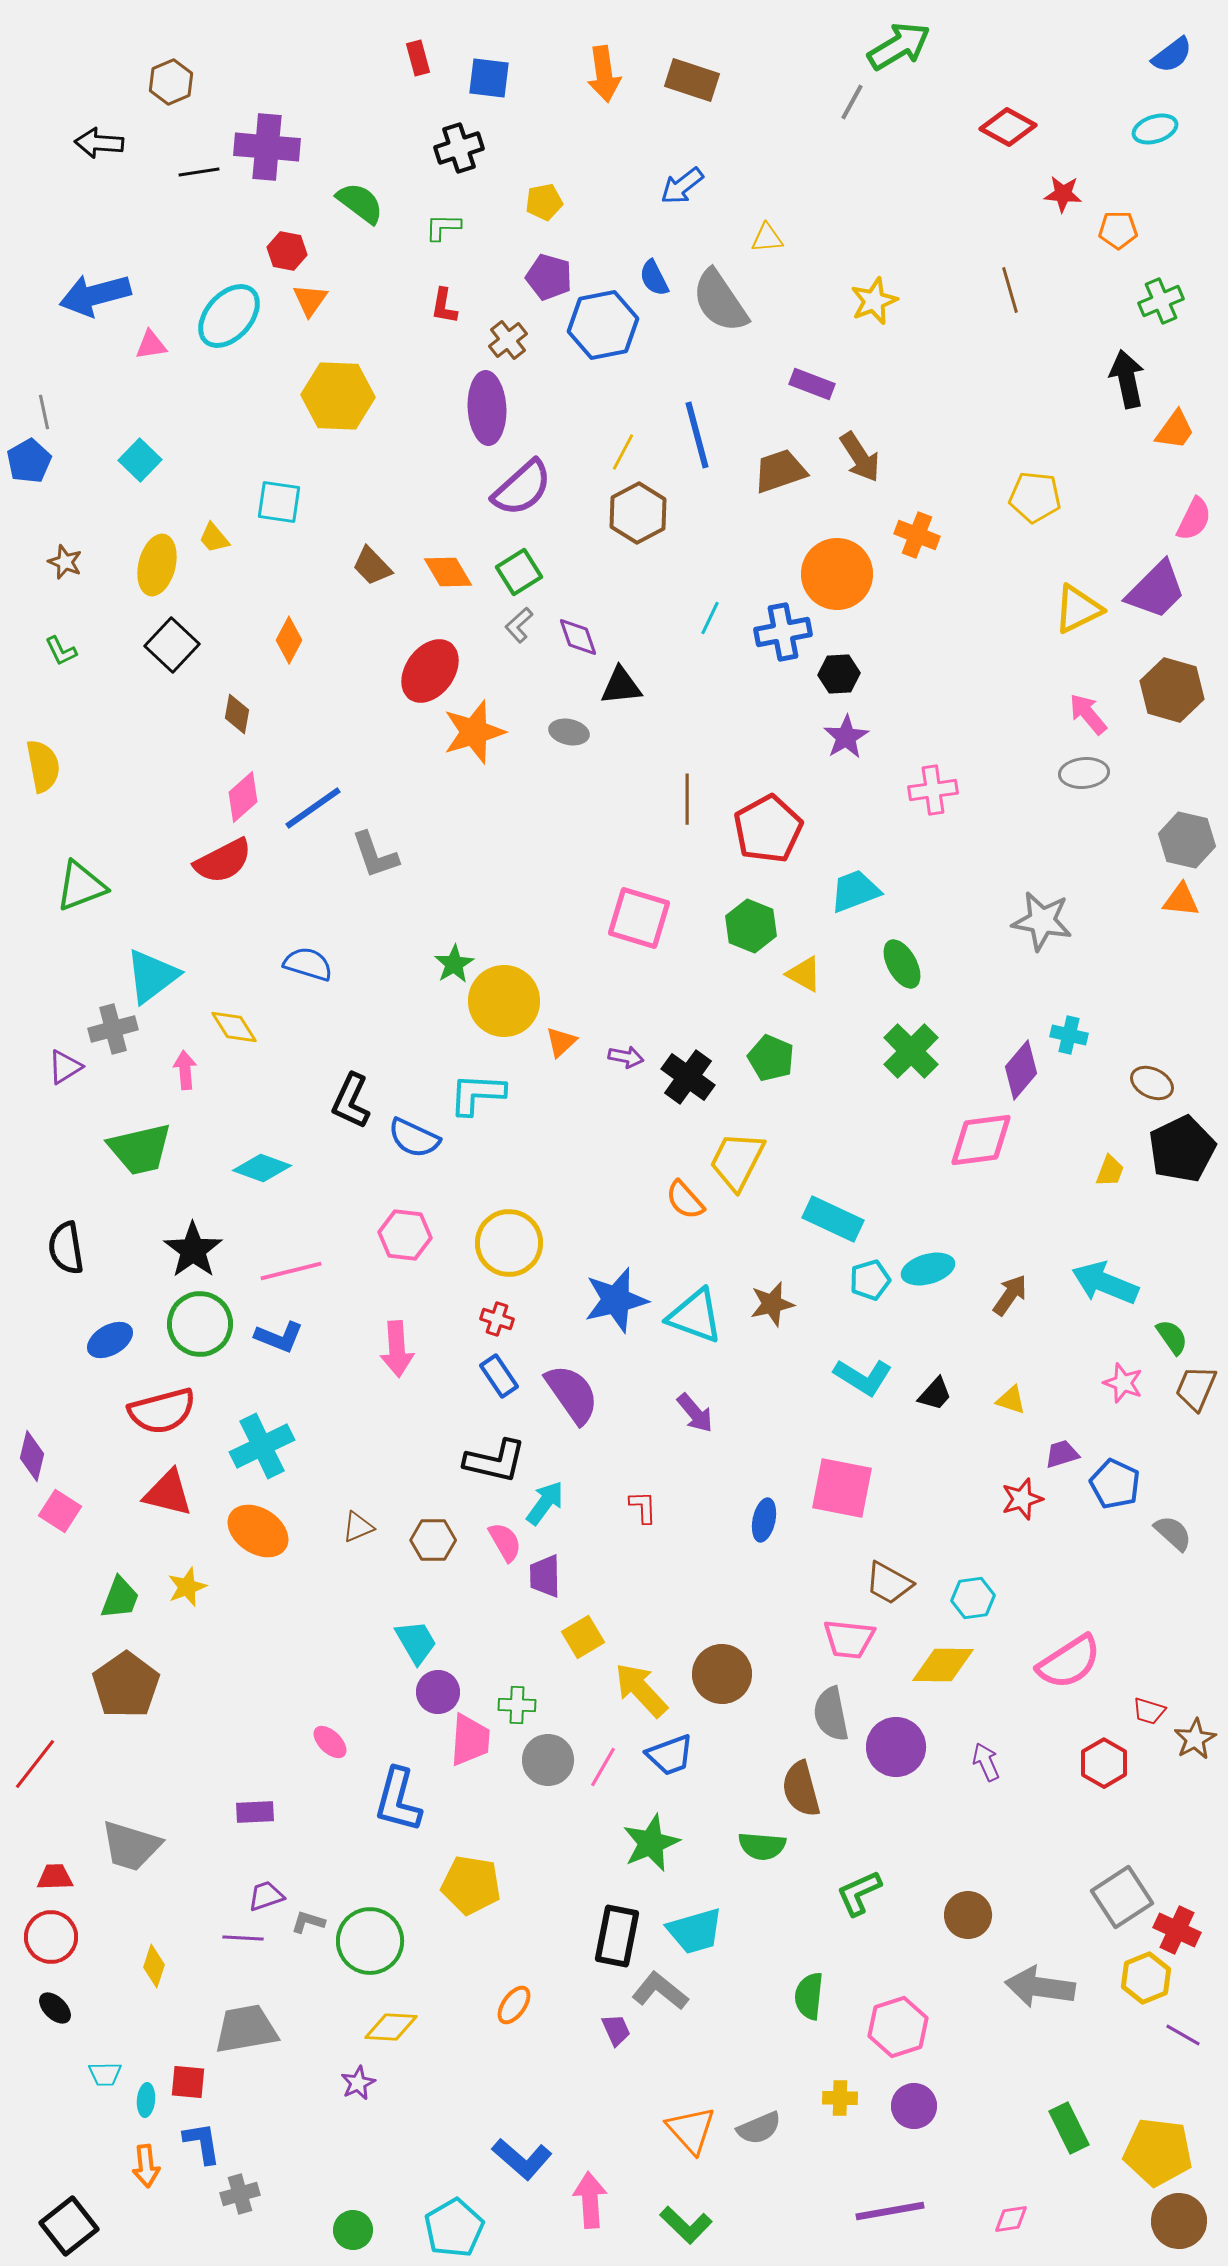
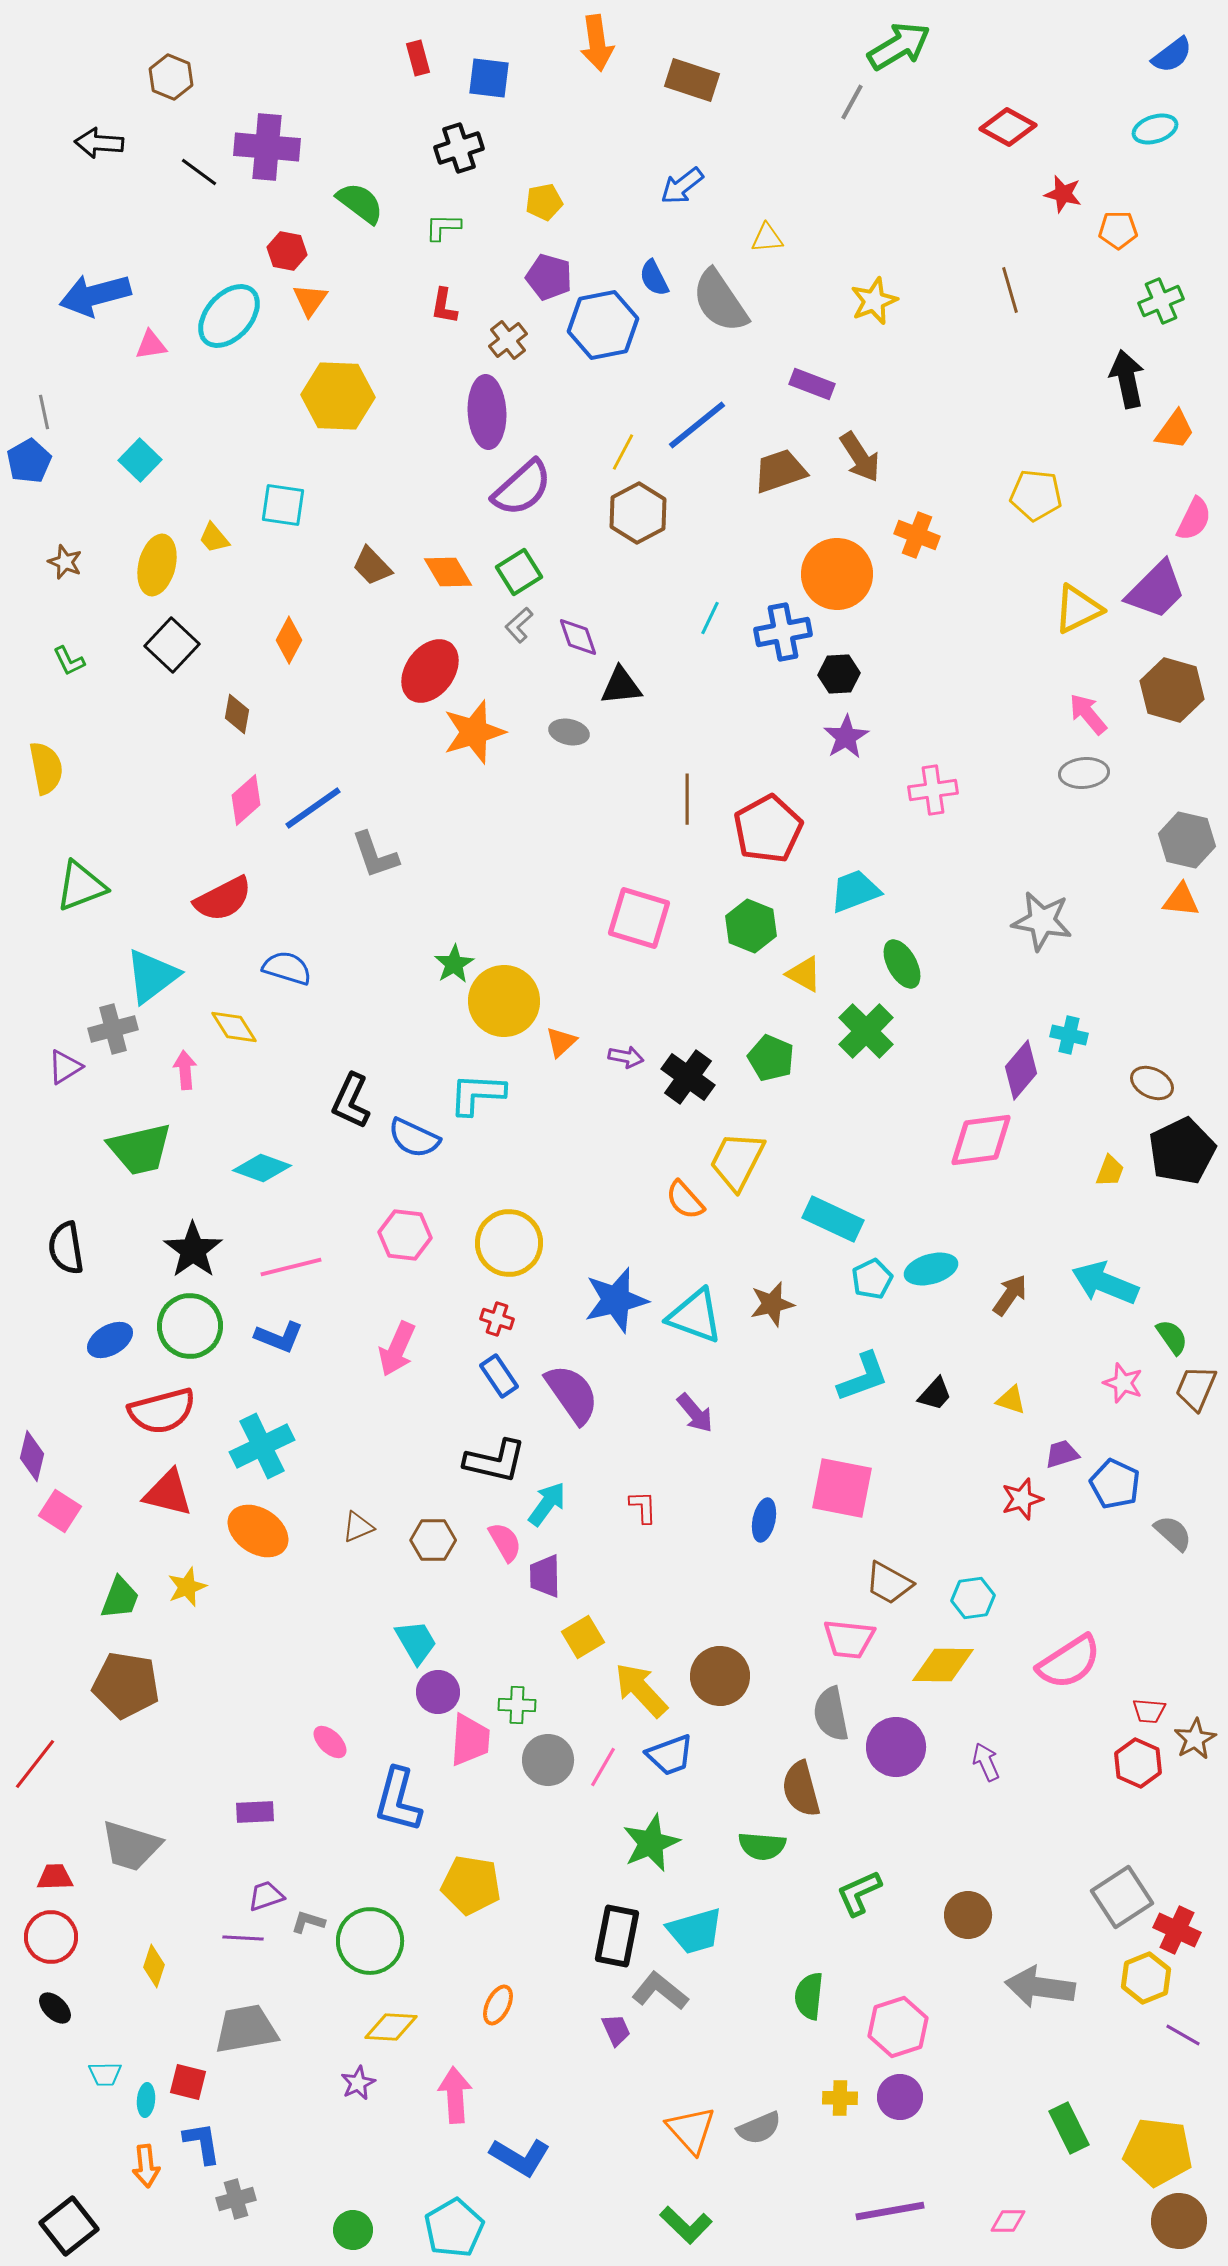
orange arrow at (604, 74): moved 7 px left, 31 px up
brown hexagon at (171, 82): moved 5 px up; rotated 15 degrees counterclockwise
black line at (199, 172): rotated 45 degrees clockwise
red star at (1063, 194): rotated 9 degrees clockwise
purple ellipse at (487, 408): moved 4 px down
blue line at (697, 435): moved 10 px up; rotated 66 degrees clockwise
yellow pentagon at (1035, 497): moved 1 px right, 2 px up
cyan square at (279, 502): moved 4 px right, 3 px down
green L-shape at (61, 651): moved 8 px right, 10 px down
yellow semicircle at (43, 766): moved 3 px right, 2 px down
pink diamond at (243, 797): moved 3 px right, 3 px down
red semicircle at (223, 861): moved 38 px down
blue semicircle at (308, 964): moved 21 px left, 4 px down
green cross at (911, 1051): moved 45 px left, 20 px up
black pentagon at (1182, 1149): moved 2 px down
cyan ellipse at (928, 1269): moved 3 px right
pink line at (291, 1271): moved 4 px up
cyan pentagon at (870, 1280): moved 2 px right, 1 px up; rotated 9 degrees counterclockwise
green circle at (200, 1324): moved 10 px left, 2 px down
pink arrow at (397, 1349): rotated 28 degrees clockwise
cyan L-shape at (863, 1377): rotated 52 degrees counterclockwise
cyan arrow at (545, 1503): moved 2 px right, 1 px down
brown circle at (722, 1674): moved 2 px left, 2 px down
brown pentagon at (126, 1685): rotated 28 degrees counterclockwise
red trapezoid at (1149, 1711): rotated 12 degrees counterclockwise
red hexagon at (1104, 1763): moved 34 px right; rotated 6 degrees counterclockwise
orange ellipse at (514, 2005): moved 16 px left; rotated 9 degrees counterclockwise
red square at (188, 2082): rotated 9 degrees clockwise
purple circle at (914, 2106): moved 14 px left, 9 px up
blue L-shape at (522, 2159): moved 2 px left, 2 px up; rotated 10 degrees counterclockwise
gray cross at (240, 2194): moved 4 px left, 5 px down
pink arrow at (590, 2200): moved 135 px left, 105 px up
pink diamond at (1011, 2219): moved 3 px left, 2 px down; rotated 9 degrees clockwise
